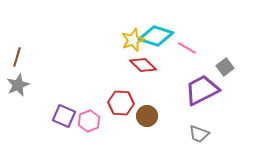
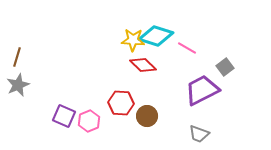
yellow star: rotated 25 degrees clockwise
